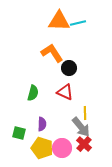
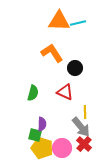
black circle: moved 6 px right
yellow line: moved 1 px up
green square: moved 16 px right, 2 px down
